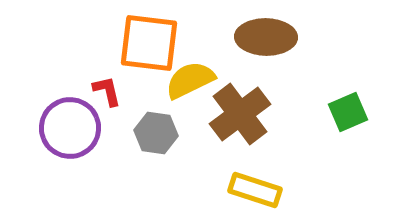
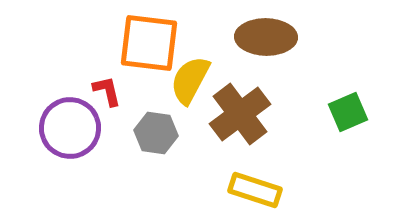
yellow semicircle: rotated 36 degrees counterclockwise
